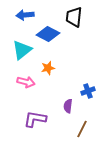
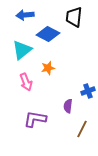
pink arrow: rotated 54 degrees clockwise
